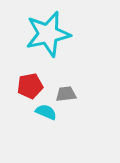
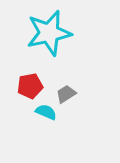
cyan star: moved 1 px right, 1 px up
gray trapezoid: rotated 25 degrees counterclockwise
